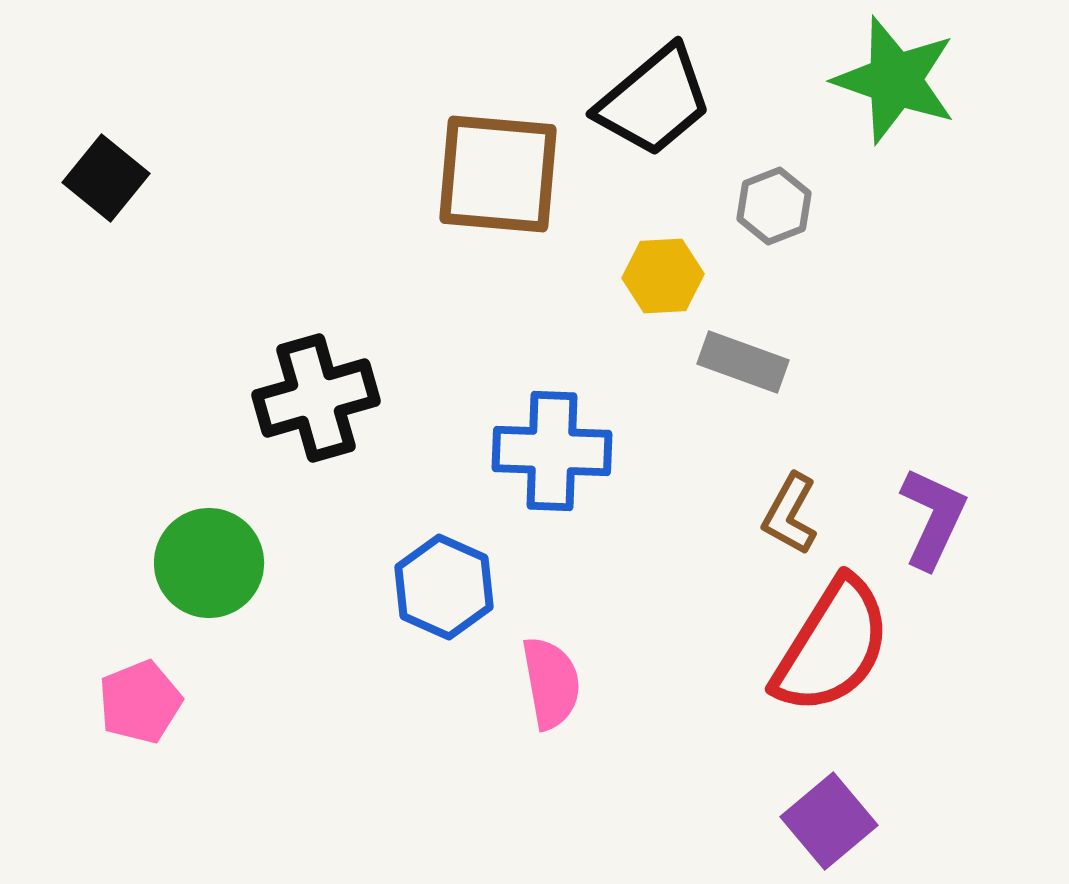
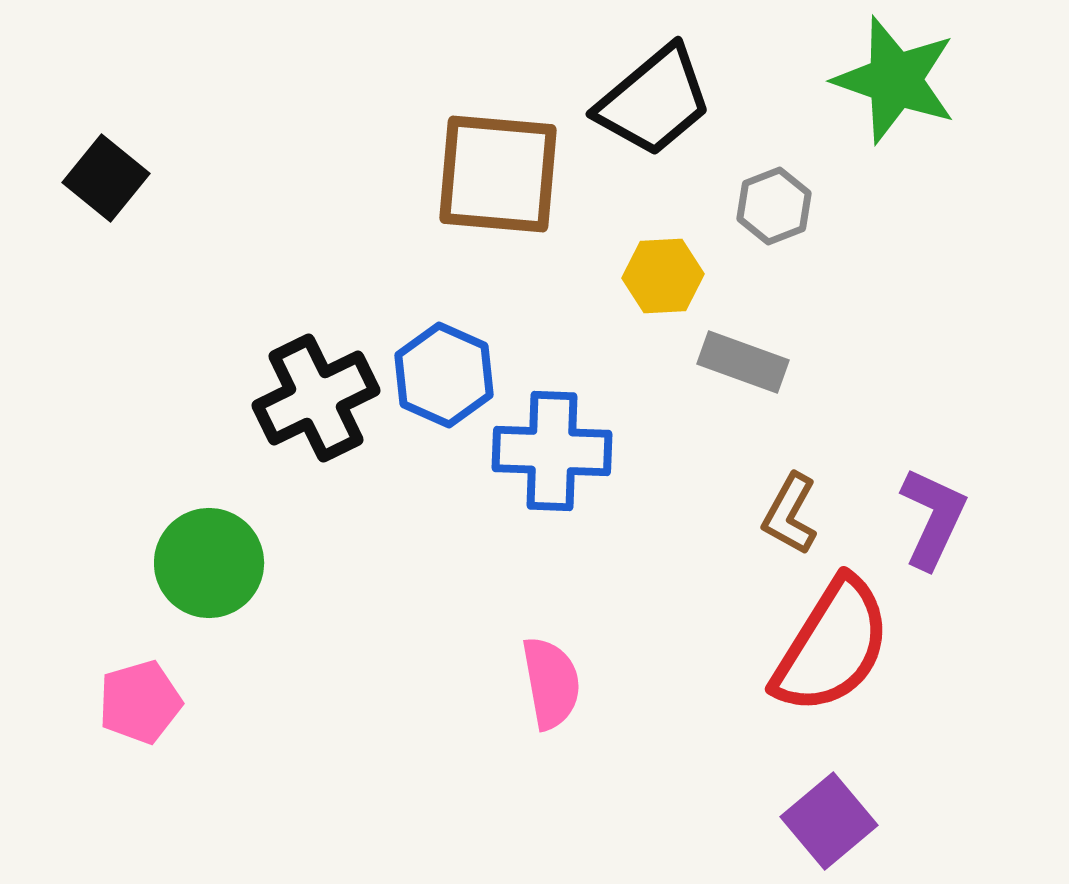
black cross: rotated 10 degrees counterclockwise
blue hexagon: moved 212 px up
pink pentagon: rotated 6 degrees clockwise
